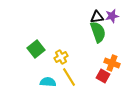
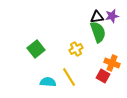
yellow cross: moved 15 px right, 8 px up
